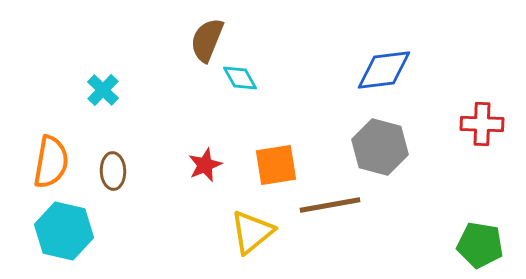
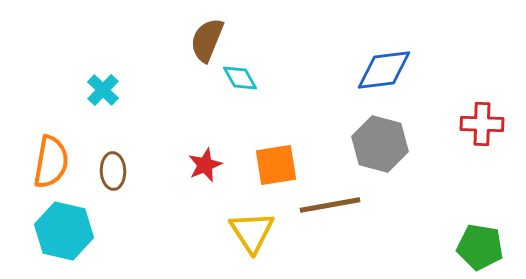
gray hexagon: moved 3 px up
yellow triangle: rotated 24 degrees counterclockwise
green pentagon: moved 2 px down
